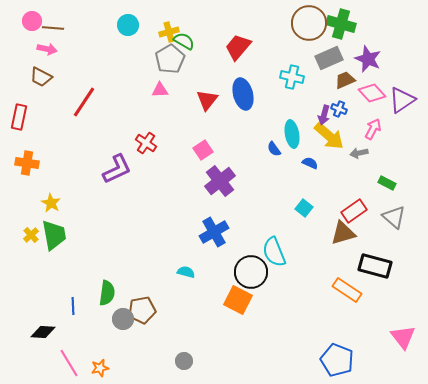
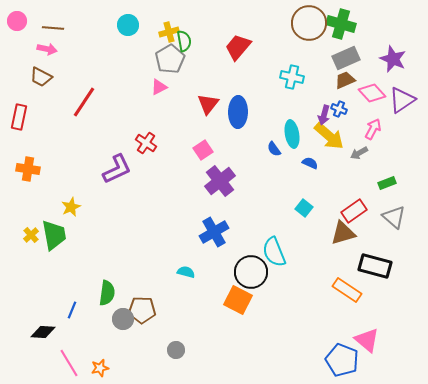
pink circle at (32, 21): moved 15 px left
green semicircle at (184, 41): rotated 50 degrees clockwise
gray rectangle at (329, 58): moved 17 px right
purple star at (368, 59): moved 25 px right
pink triangle at (160, 90): moved 1 px left, 3 px up; rotated 24 degrees counterclockwise
blue ellipse at (243, 94): moved 5 px left, 18 px down; rotated 16 degrees clockwise
red triangle at (207, 100): moved 1 px right, 4 px down
gray arrow at (359, 153): rotated 18 degrees counterclockwise
orange cross at (27, 163): moved 1 px right, 6 px down
green rectangle at (387, 183): rotated 48 degrees counterclockwise
yellow star at (51, 203): moved 20 px right, 4 px down; rotated 18 degrees clockwise
blue line at (73, 306): moved 1 px left, 4 px down; rotated 24 degrees clockwise
brown pentagon at (142, 310): rotated 12 degrees clockwise
pink triangle at (403, 337): moved 36 px left, 3 px down; rotated 12 degrees counterclockwise
blue pentagon at (337, 360): moved 5 px right
gray circle at (184, 361): moved 8 px left, 11 px up
